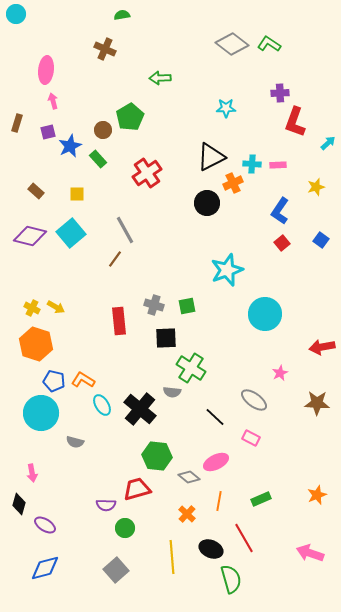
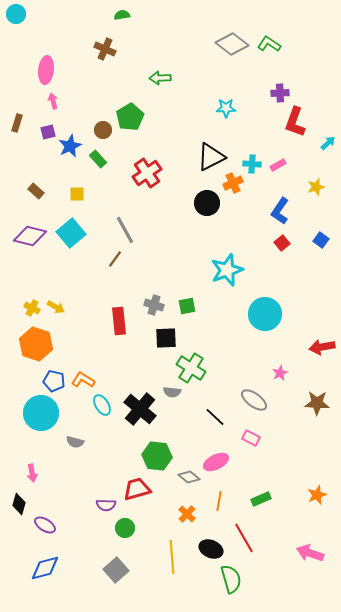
pink rectangle at (278, 165): rotated 28 degrees counterclockwise
